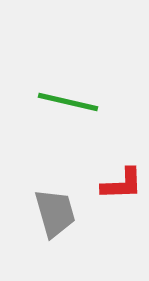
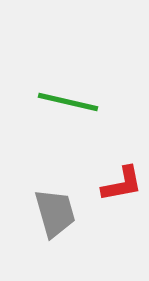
red L-shape: rotated 9 degrees counterclockwise
